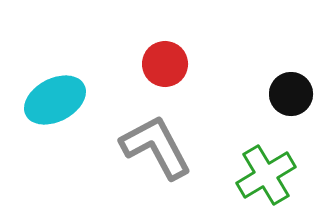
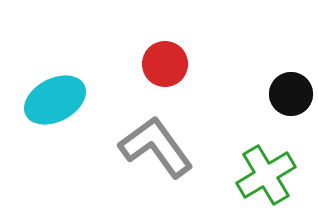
gray L-shape: rotated 8 degrees counterclockwise
